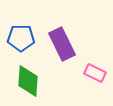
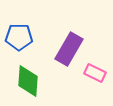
blue pentagon: moved 2 px left, 1 px up
purple rectangle: moved 7 px right, 5 px down; rotated 56 degrees clockwise
